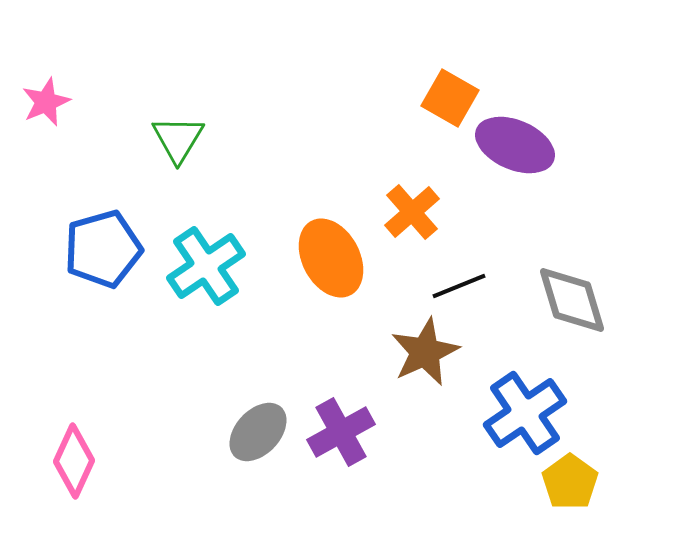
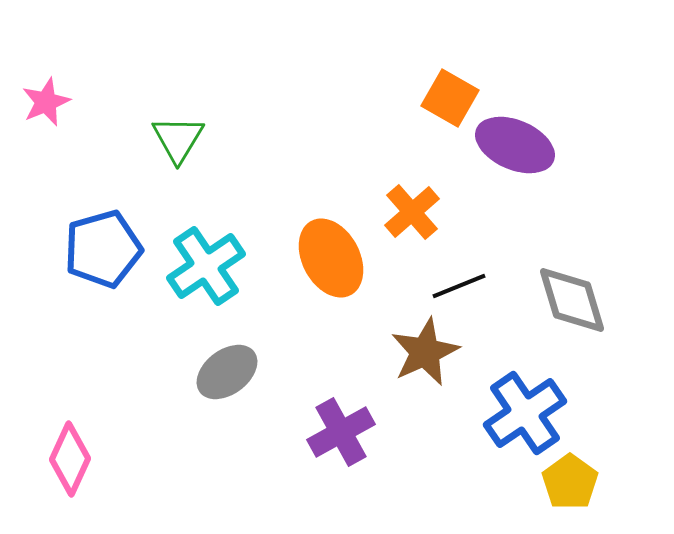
gray ellipse: moved 31 px left, 60 px up; rotated 10 degrees clockwise
pink diamond: moved 4 px left, 2 px up
